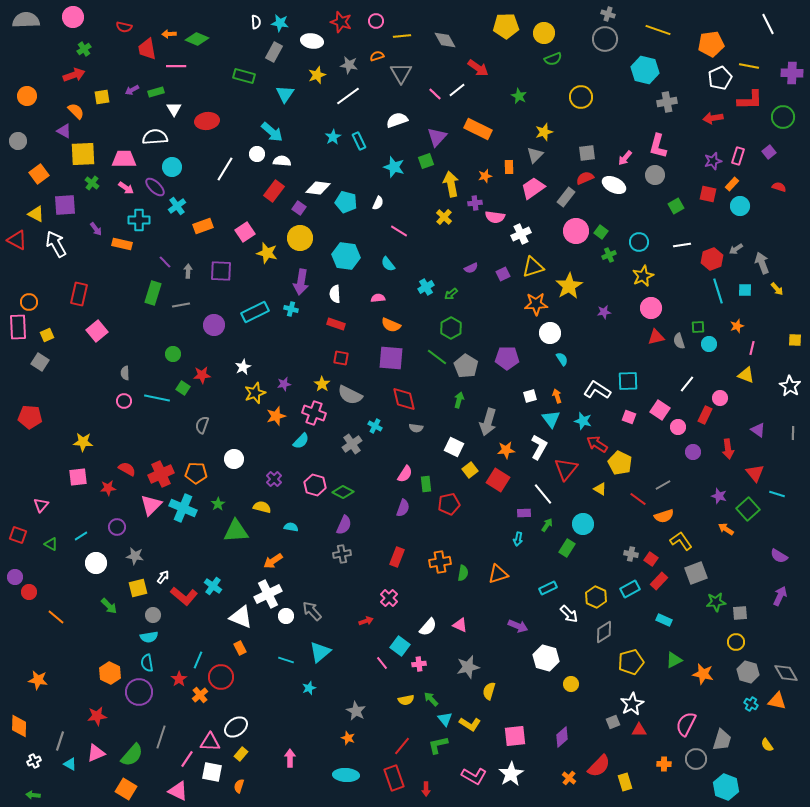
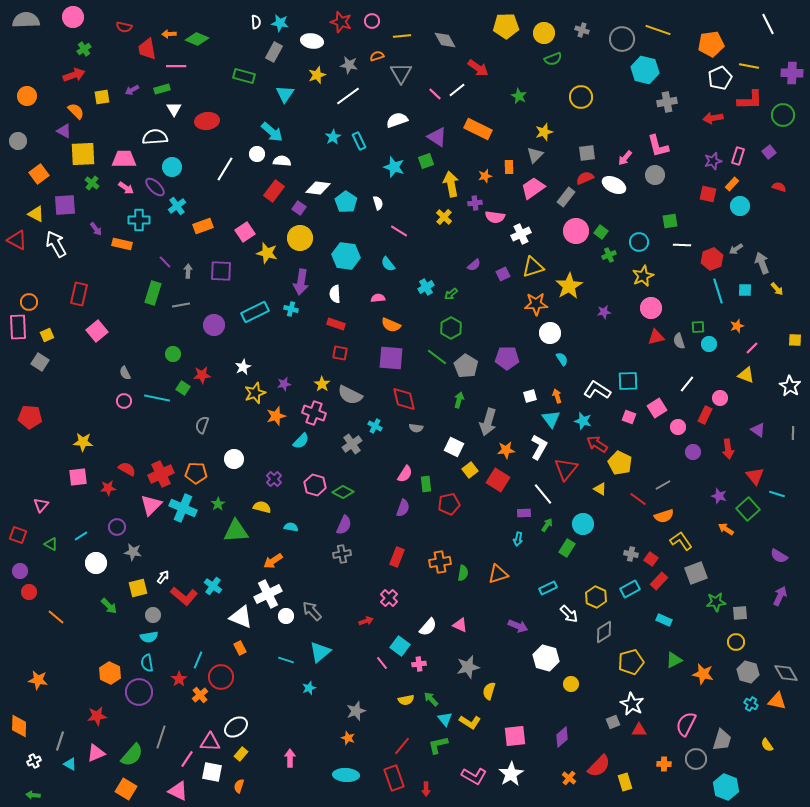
gray cross at (608, 14): moved 26 px left, 16 px down
pink circle at (376, 21): moved 4 px left
gray circle at (605, 39): moved 17 px right
green rectangle at (156, 92): moved 6 px right, 3 px up
green circle at (783, 117): moved 2 px up
purple triangle at (437, 137): rotated 40 degrees counterclockwise
pink L-shape at (658, 146): rotated 30 degrees counterclockwise
cyan pentagon at (346, 202): rotated 20 degrees clockwise
white semicircle at (378, 203): rotated 40 degrees counterclockwise
green square at (676, 206): moved 6 px left, 15 px down; rotated 21 degrees clockwise
white line at (682, 245): rotated 12 degrees clockwise
purple semicircle at (471, 268): moved 3 px right, 3 px up; rotated 16 degrees counterclockwise
pink line at (752, 348): rotated 32 degrees clockwise
red square at (341, 358): moved 1 px left, 5 px up
gray semicircle at (125, 373): rotated 24 degrees counterclockwise
pink square at (660, 410): moved 3 px left, 2 px up; rotated 24 degrees clockwise
red triangle at (755, 473): moved 3 px down
gray star at (135, 556): moved 2 px left, 4 px up
purple circle at (15, 577): moved 5 px right, 6 px up
white star at (632, 704): rotated 15 degrees counterclockwise
gray star at (356, 711): rotated 24 degrees clockwise
yellow L-shape at (470, 724): moved 2 px up
